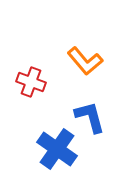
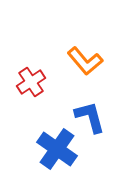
red cross: rotated 36 degrees clockwise
